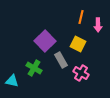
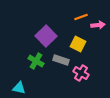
orange line: rotated 56 degrees clockwise
pink arrow: rotated 96 degrees counterclockwise
purple square: moved 1 px right, 5 px up
gray rectangle: rotated 42 degrees counterclockwise
green cross: moved 2 px right, 7 px up
cyan triangle: moved 7 px right, 7 px down
